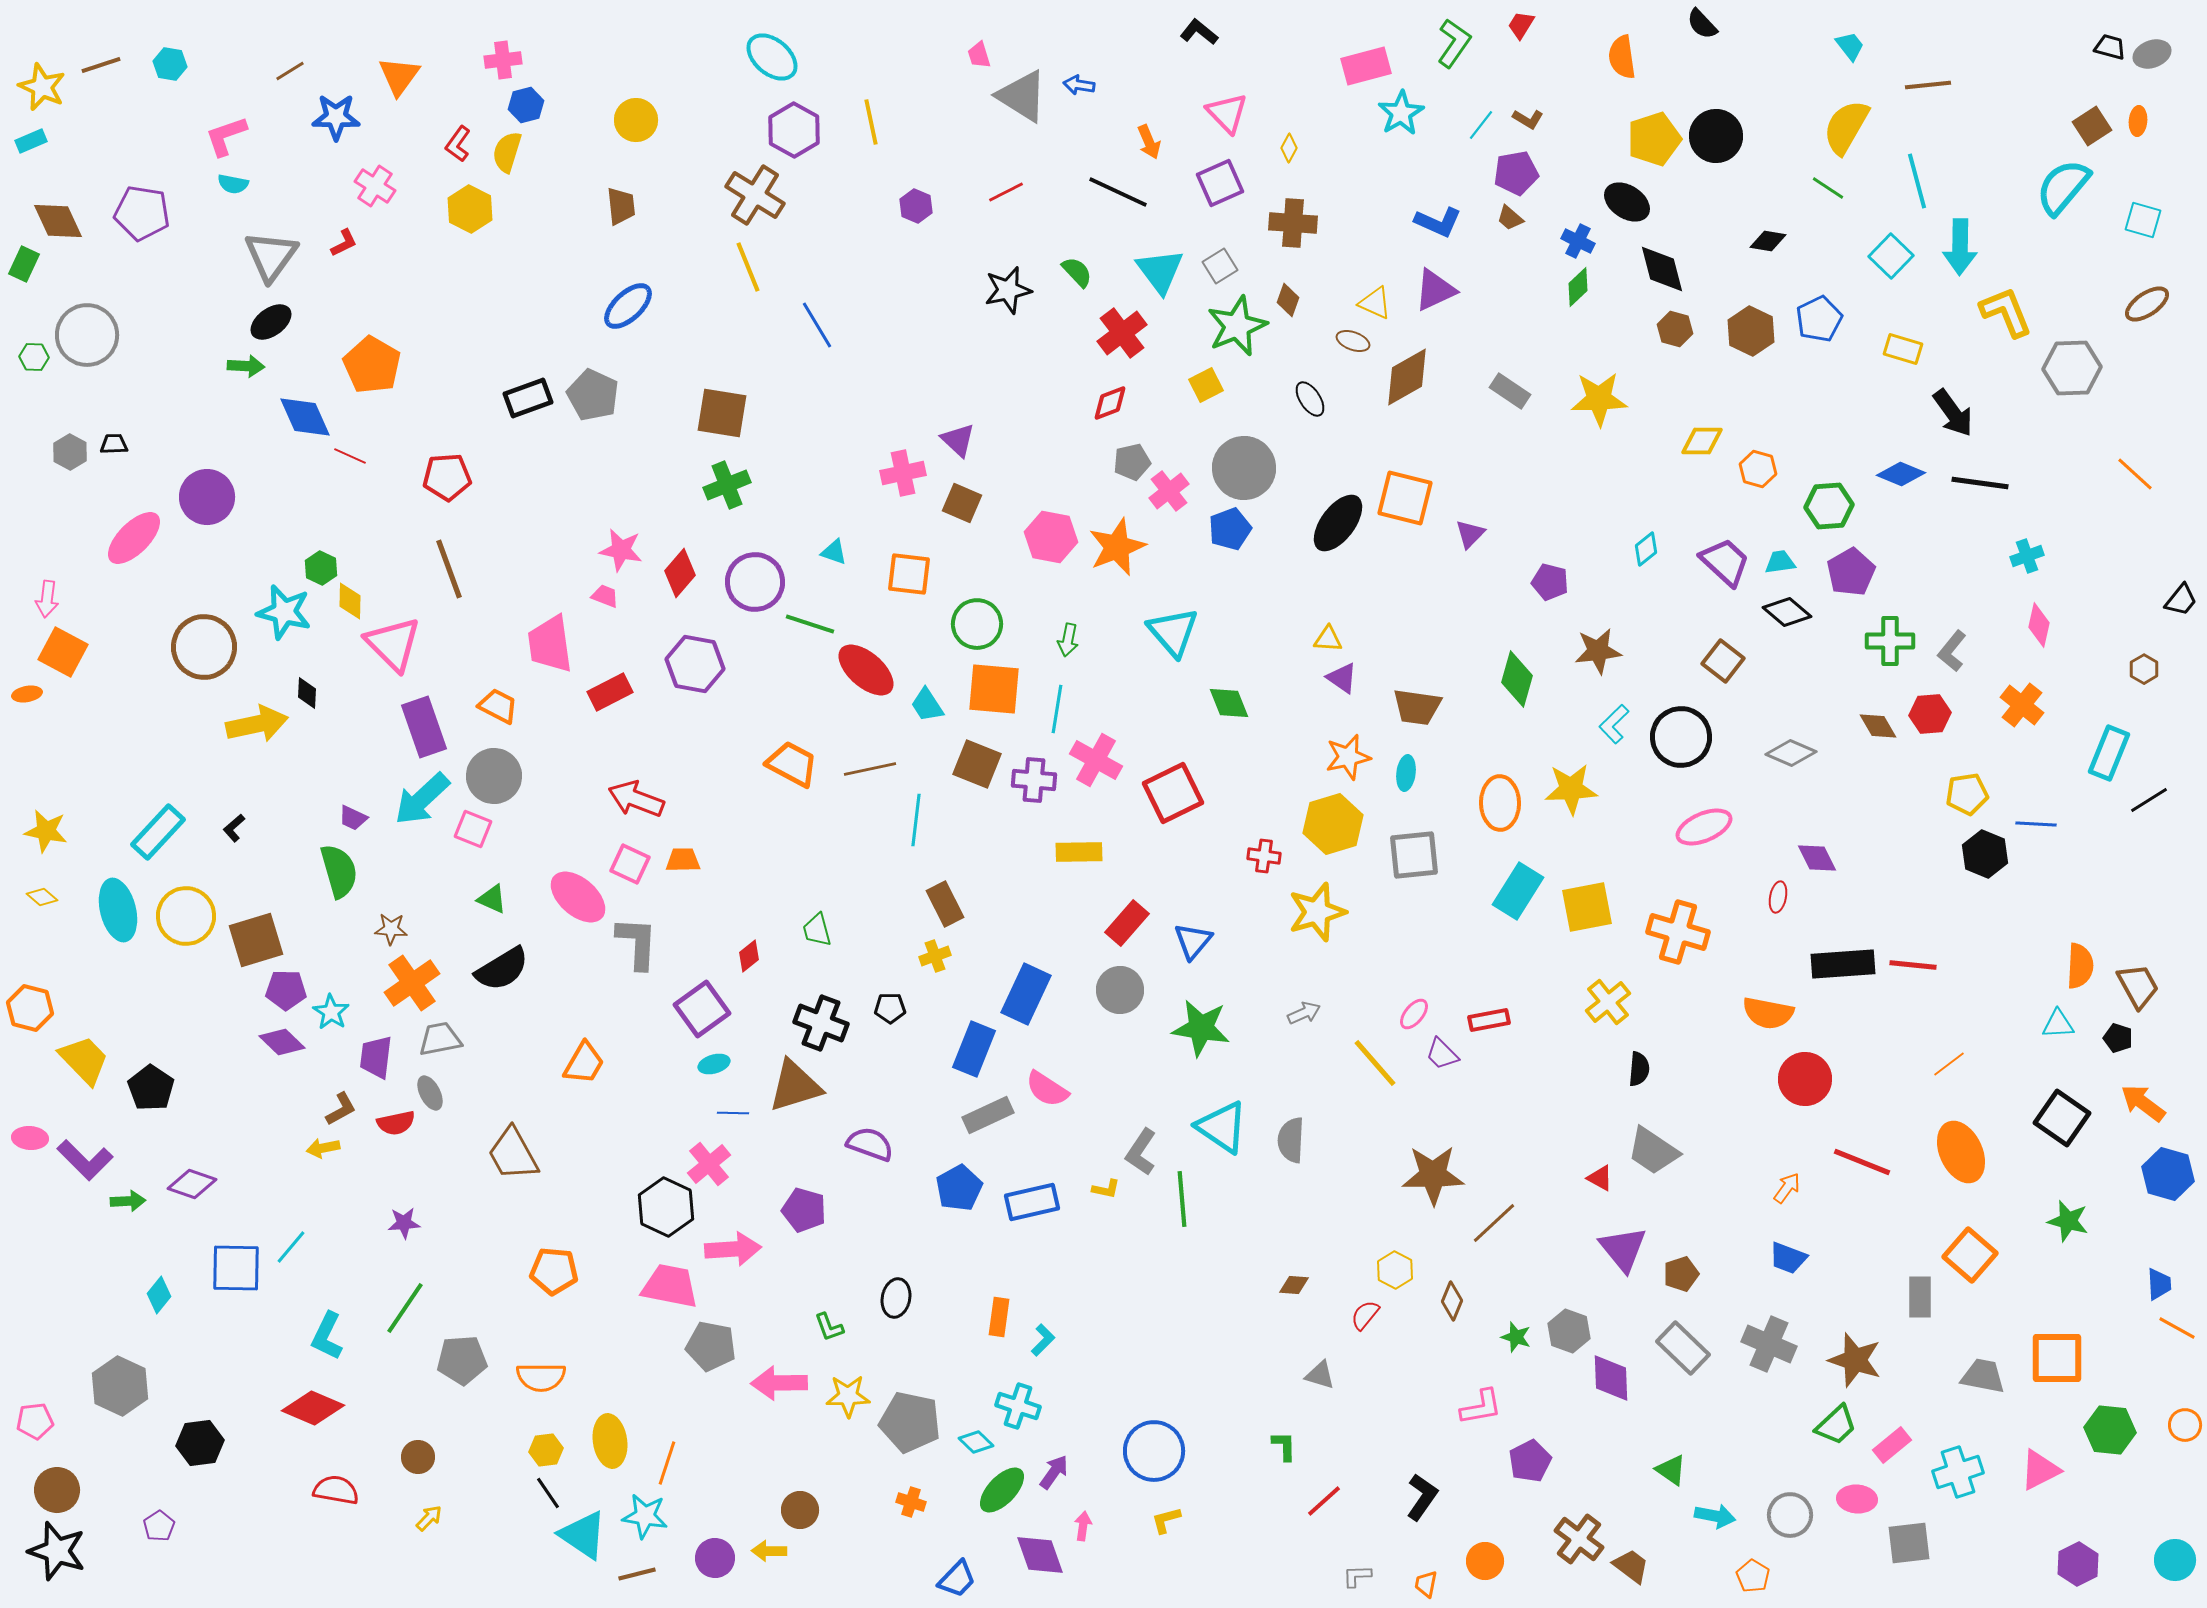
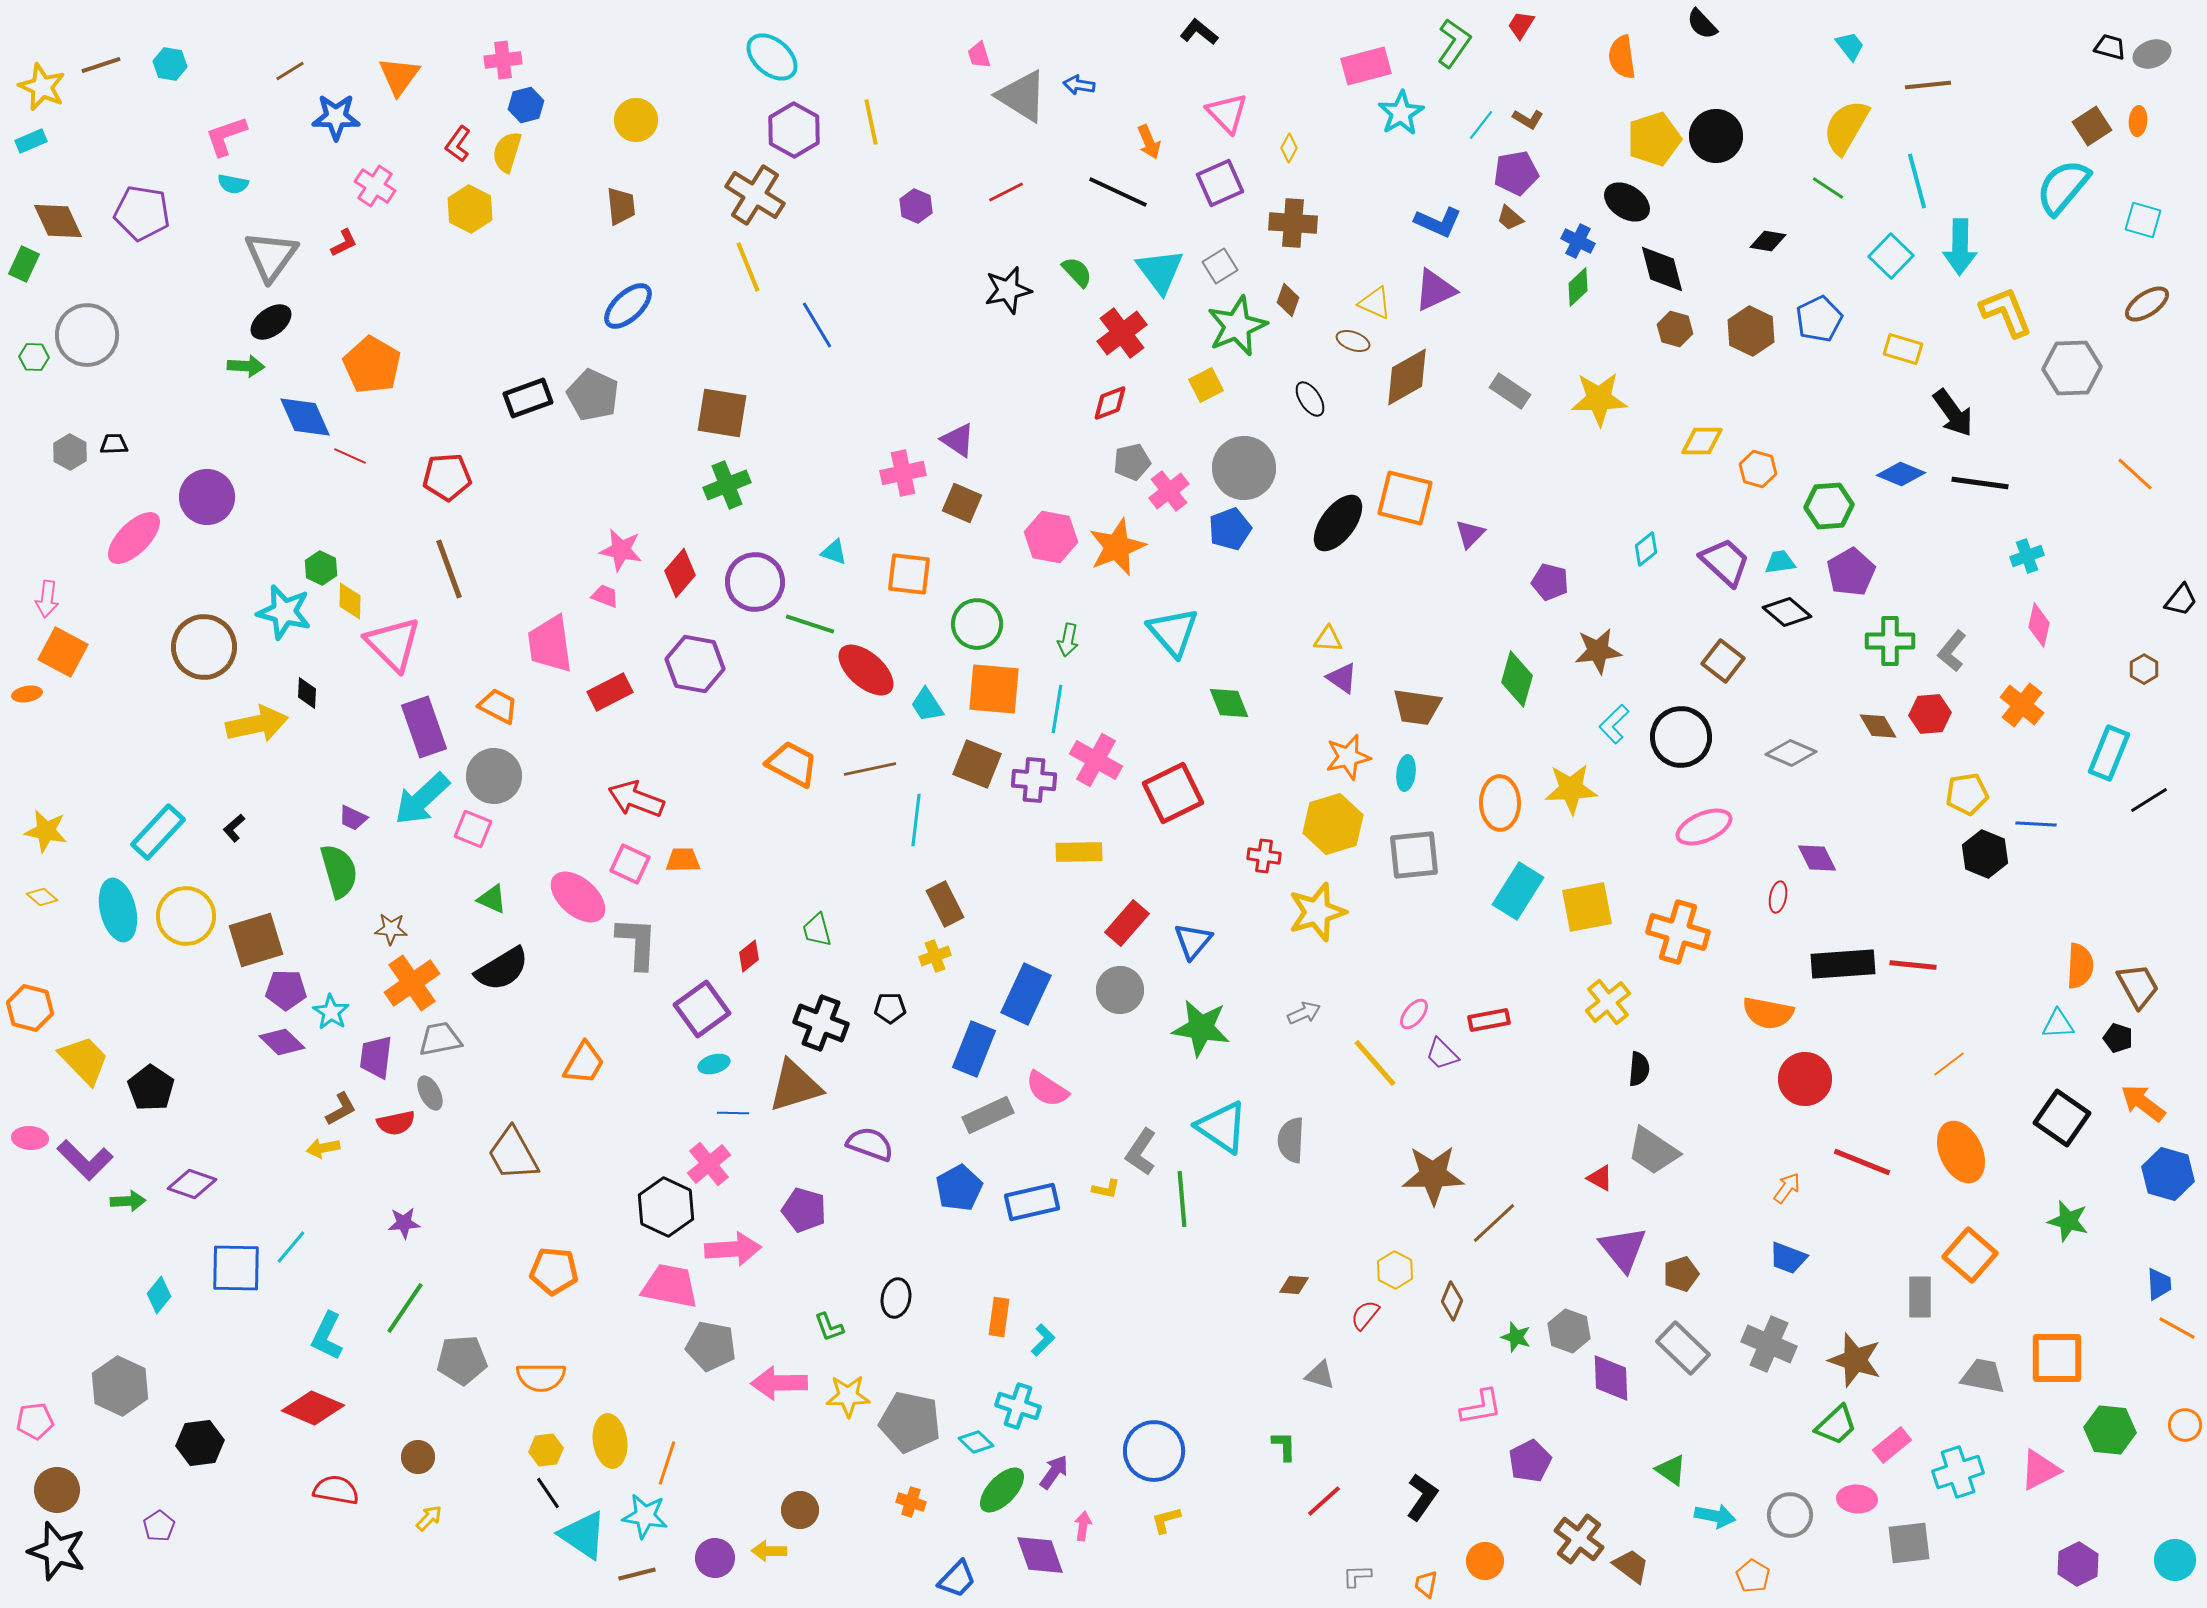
purple triangle at (958, 440): rotated 9 degrees counterclockwise
